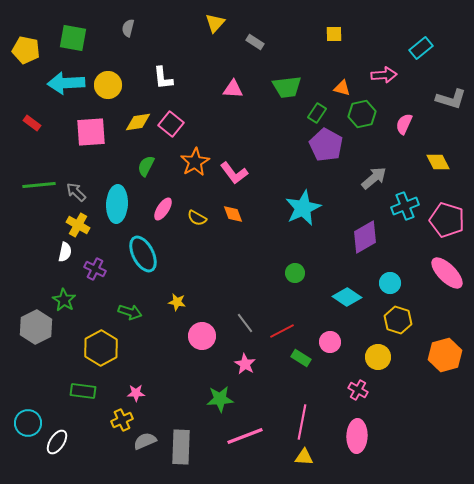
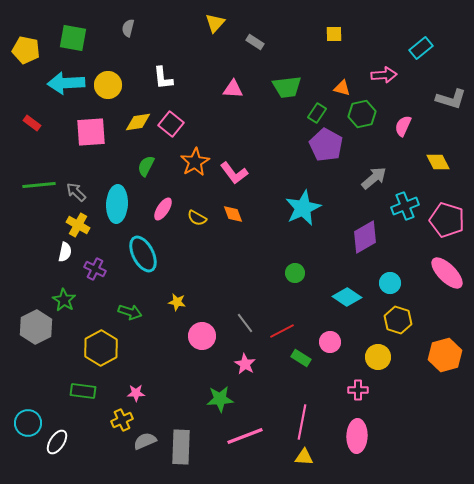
pink semicircle at (404, 124): moved 1 px left, 2 px down
pink cross at (358, 390): rotated 30 degrees counterclockwise
